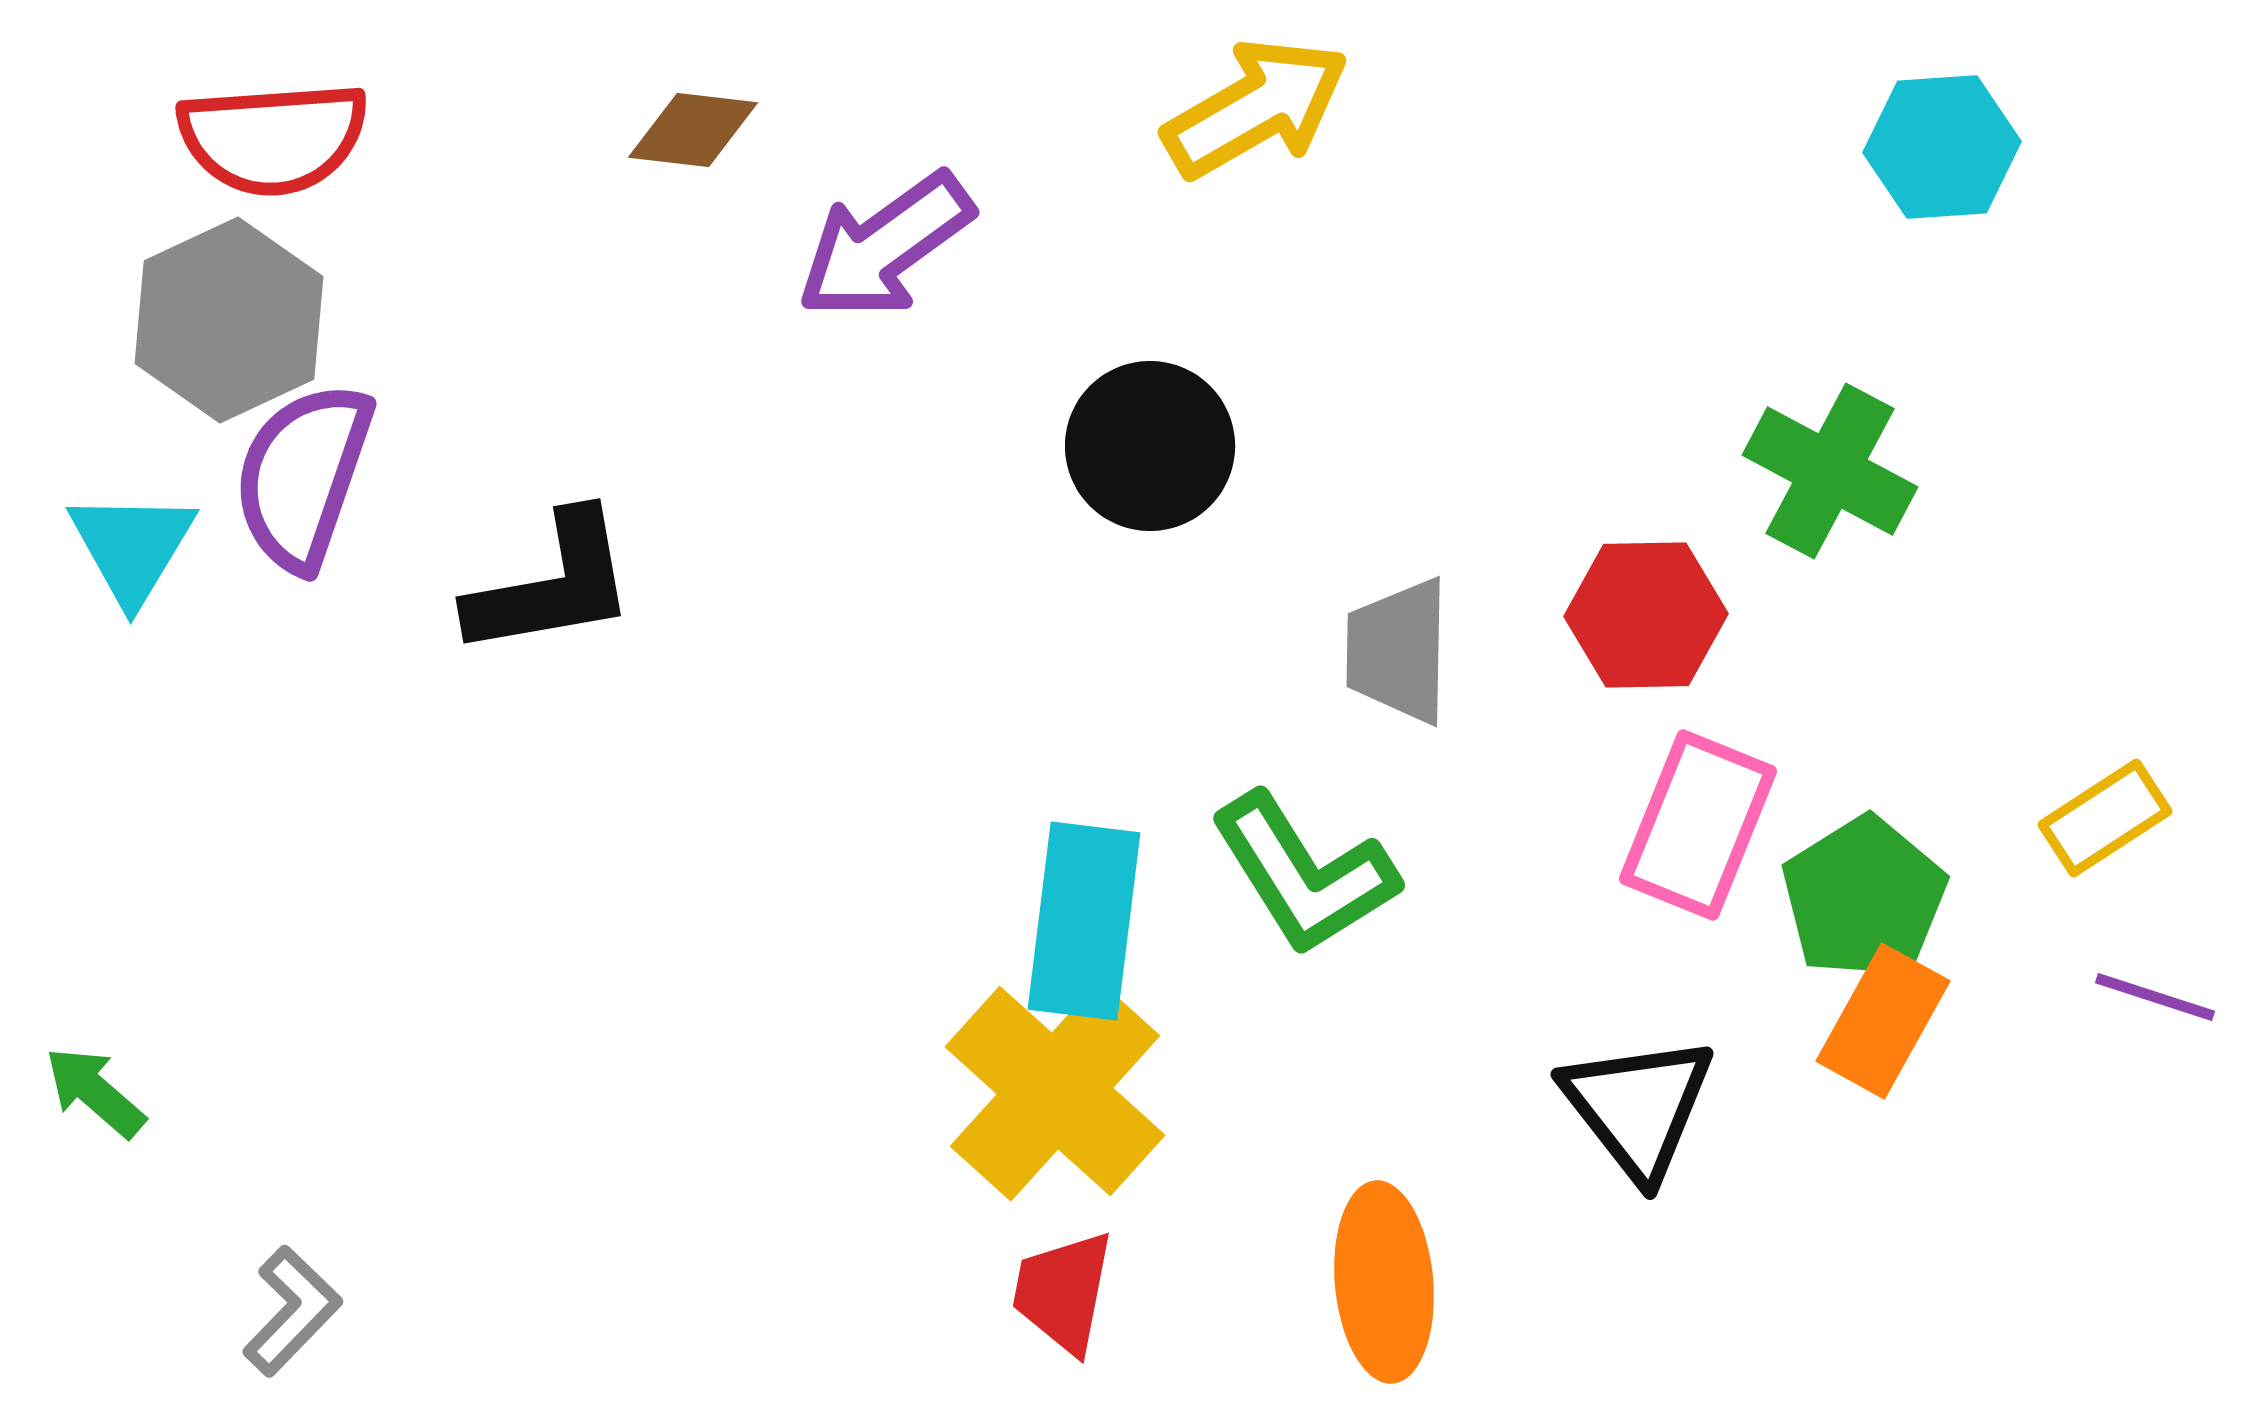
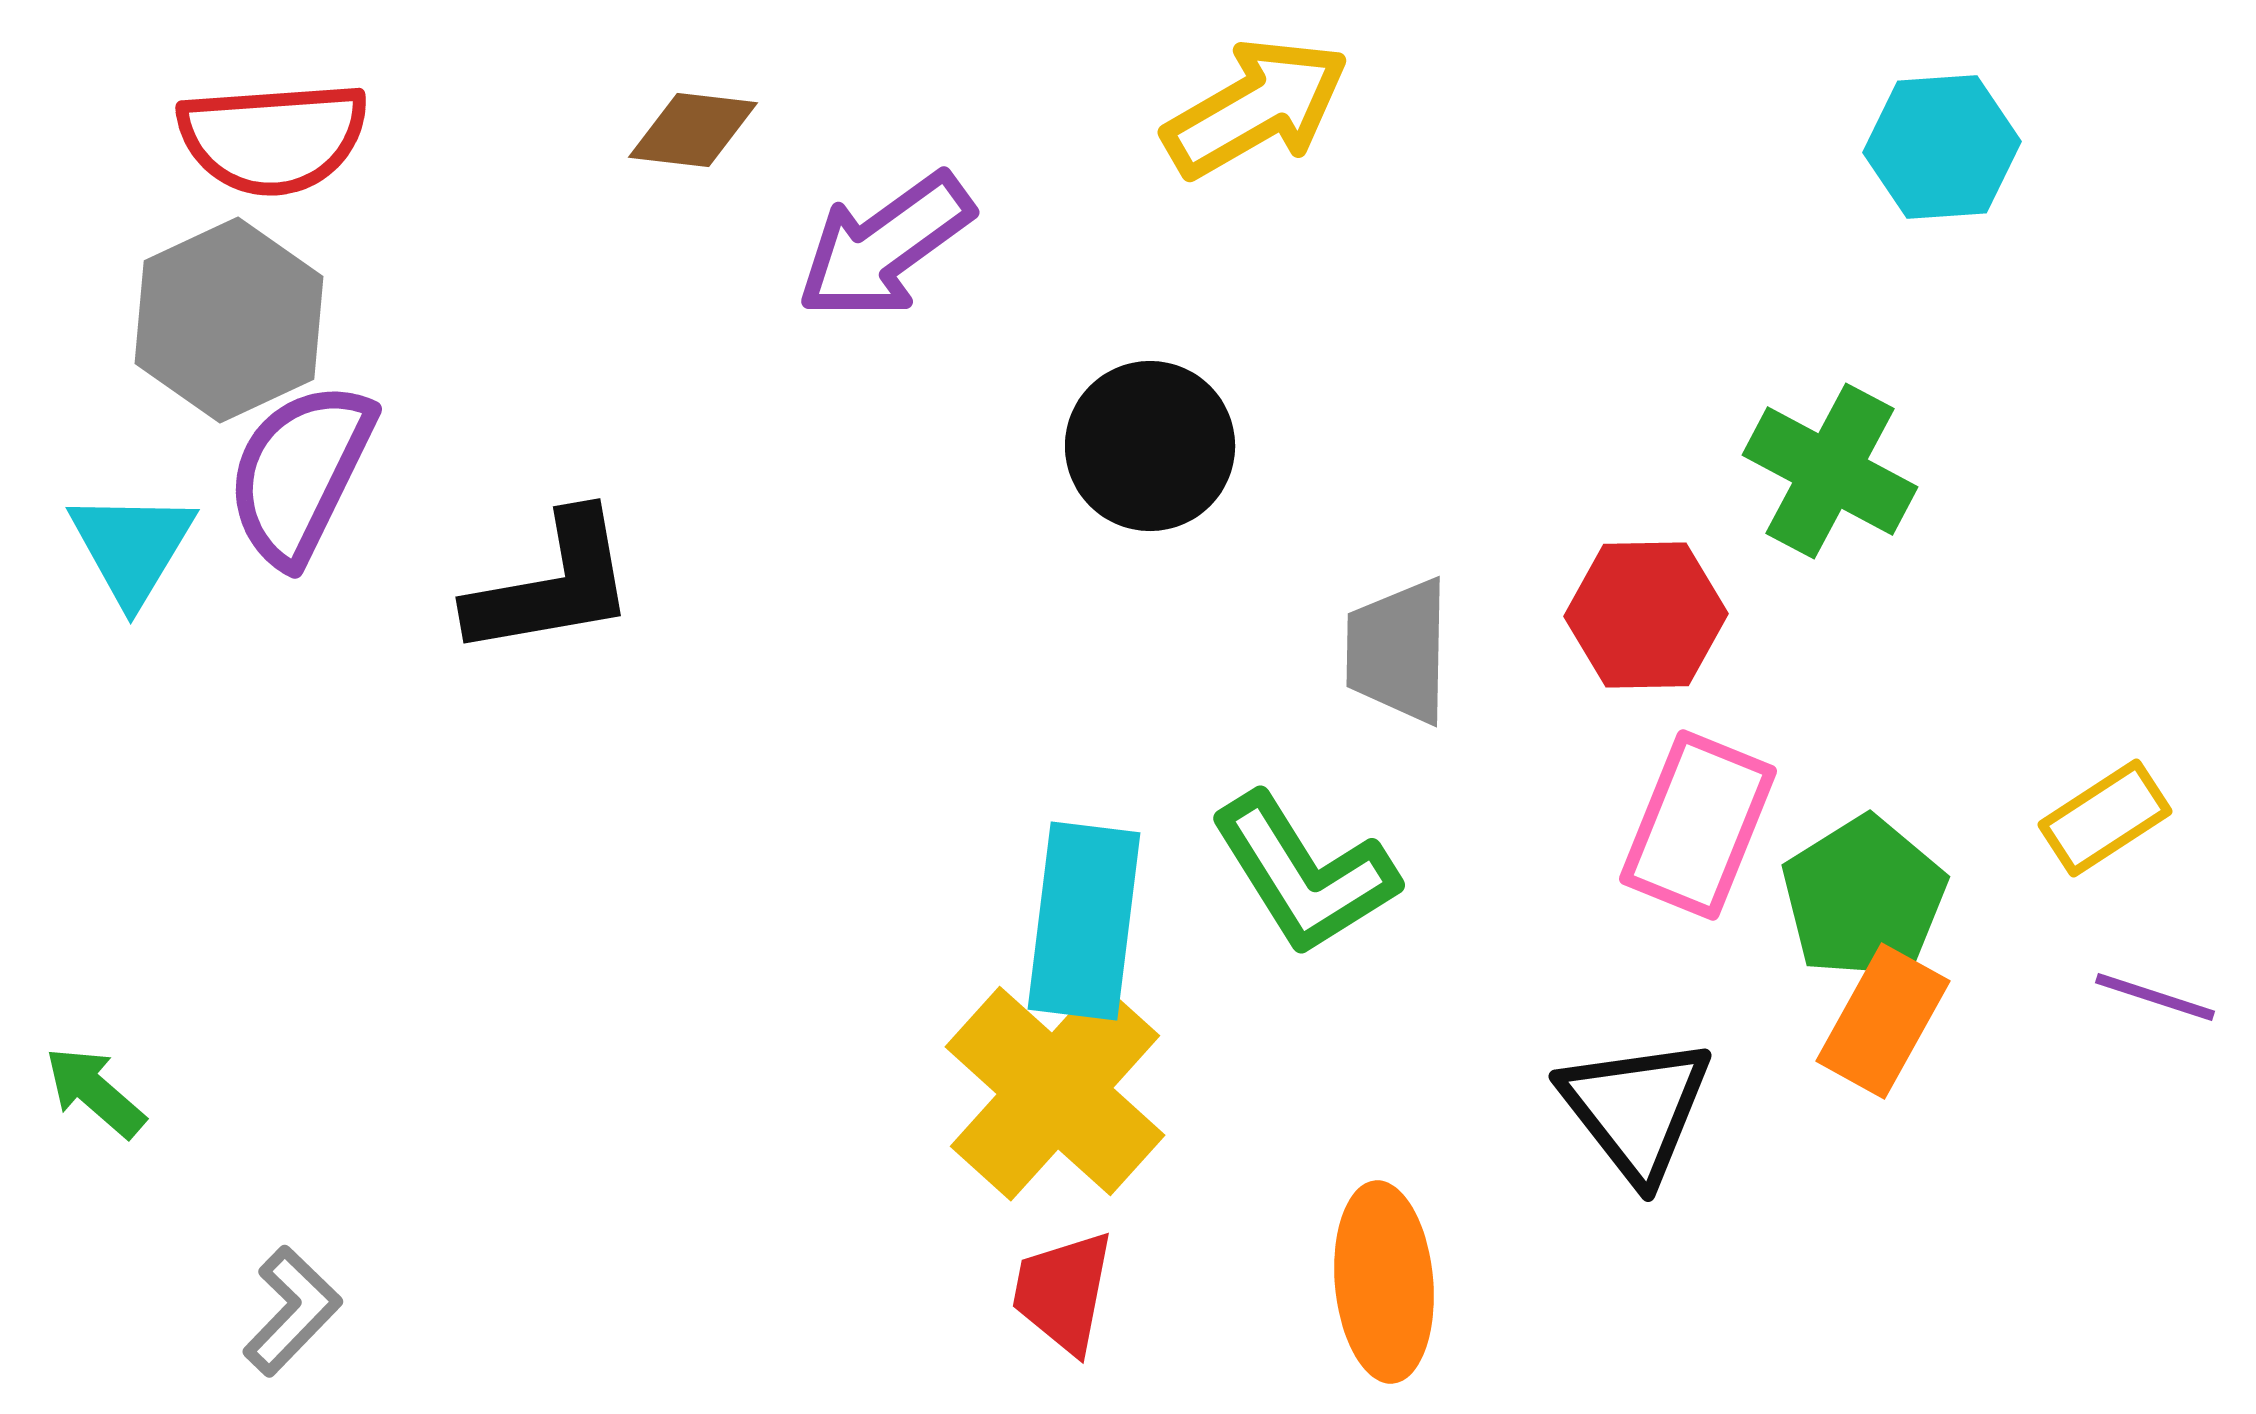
purple semicircle: moved 3 px left, 3 px up; rotated 7 degrees clockwise
black triangle: moved 2 px left, 2 px down
